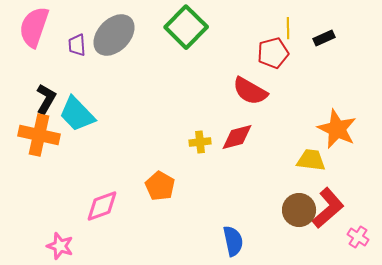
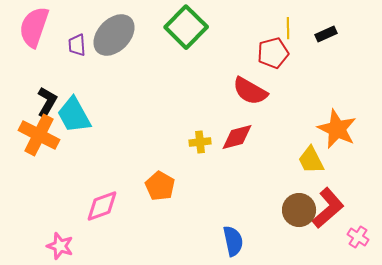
black rectangle: moved 2 px right, 4 px up
black L-shape: moved 1 px right, 3 px down
cyan trapezoid: moved 3 px left, 1 px down; rotated 15 degrees clockwise
orange cross: rotated 15 degrees clockwise
yellow trapezoid: rotated 124 degrees counterclockwise
